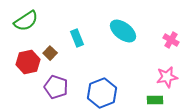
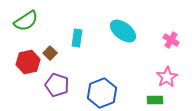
cyan rectangle: rotated 30 degrees clockwise
pink star: rotated 20 degrees counterclockwise
purple pentagon: moved 1 px right, 2 px up
